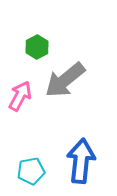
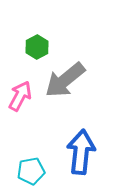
blue arrow: moved 9 px up
